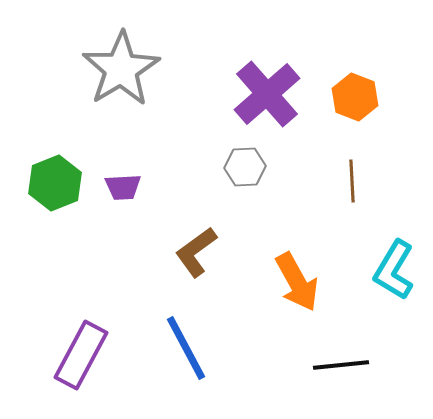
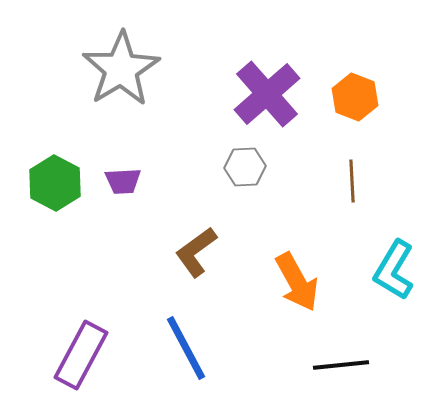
green hexagon: rotated 10 degrees counterclockwise
purple trapezoid: moved 6 px up
